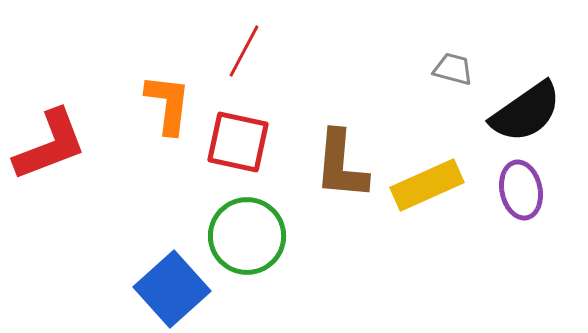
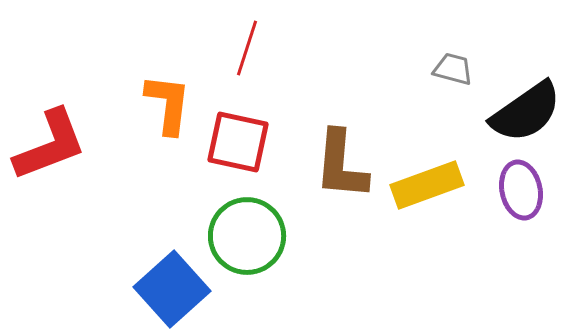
red line: moved 3 px right, 3 px up; rotated 10 degrees counterclockwise
yellow rectangle: rotated 4 degrees clockwise
